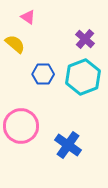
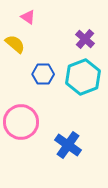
pink circle: moved 4 px up
